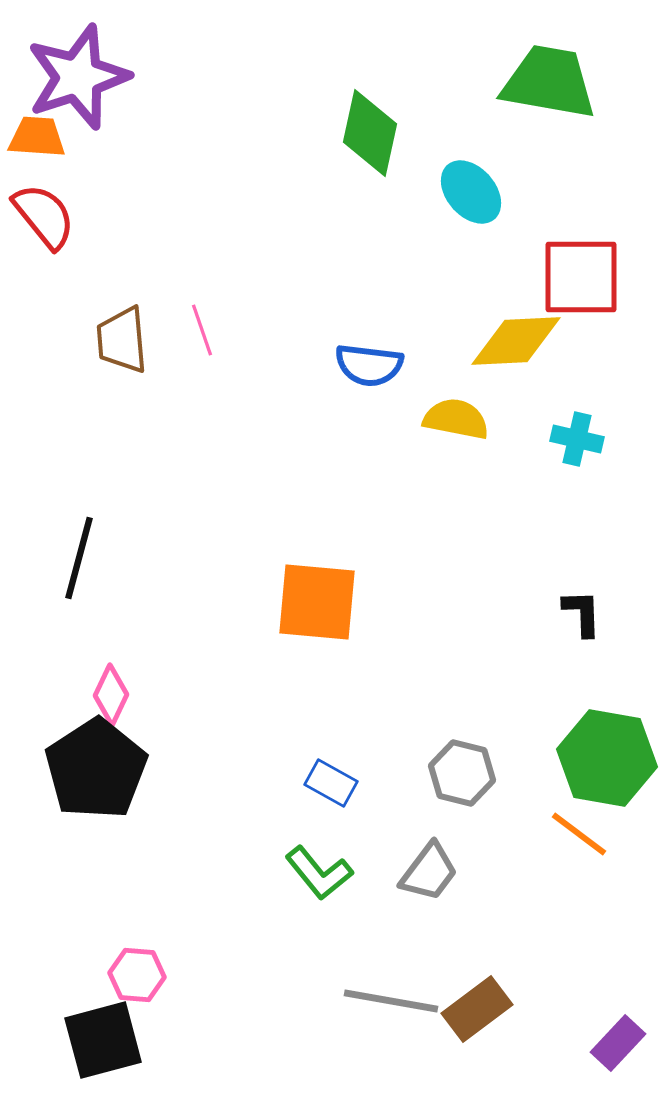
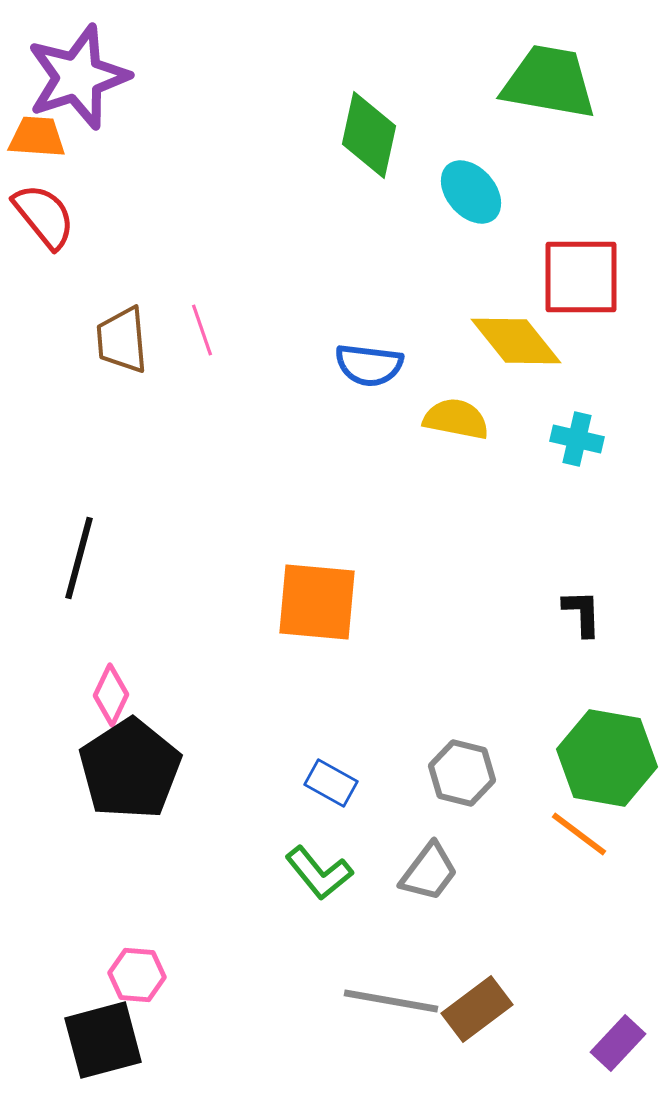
green diamond: moved 1 px left, 2 px down
yellow diamond: rotated 54 degrees clockwise
black pentagon: moved 34 px right
